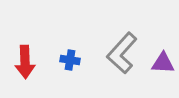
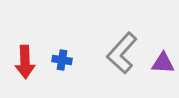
blue cross: moved 8 px left
